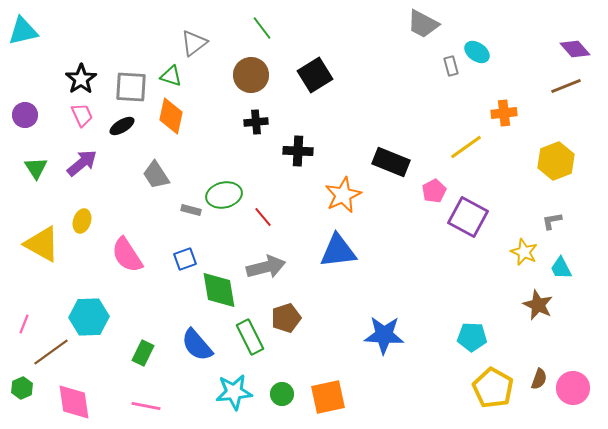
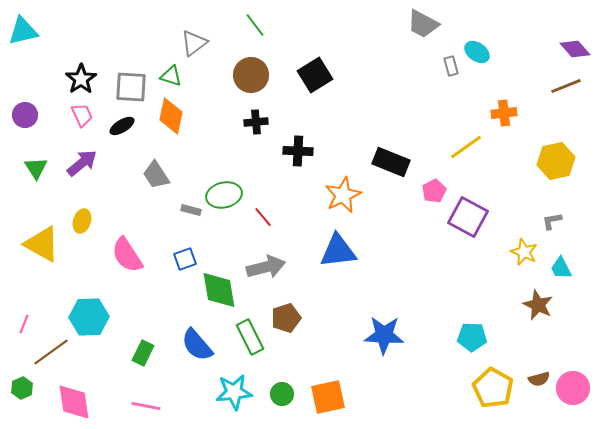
green line at (262, 28): moved 7 px left, 3 px up
yellow hexagon at (556, 161): rotated 9 degrees clockwise
brown semicircle at (539, 379): rotated 55 degrees clockwise
